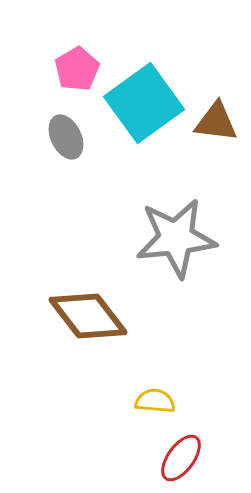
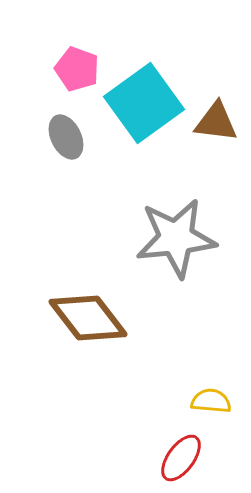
pink pentagon: rotated 21 degrees counterclockwise
brown diamond: moved 2 px down
yellow semicircle: moved 56 px right
